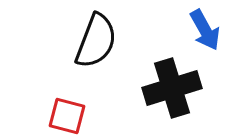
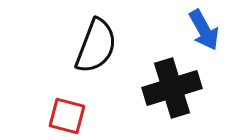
blue arrow: moved 1 px left
black semicircle: moved 5 px down
